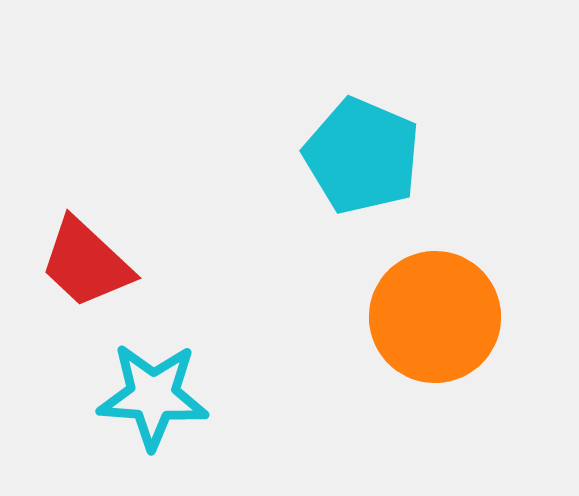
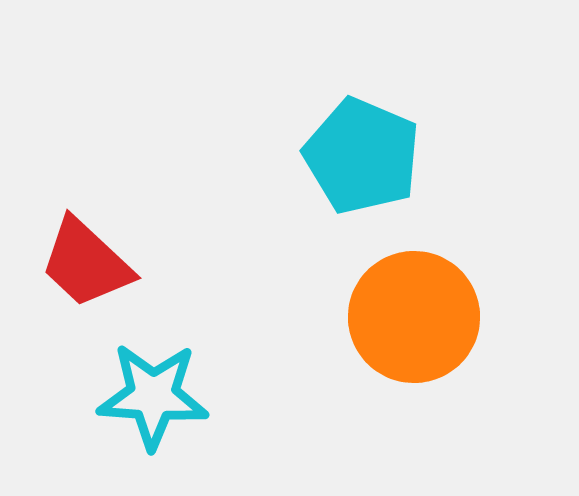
orange circle: moved 21 px left
